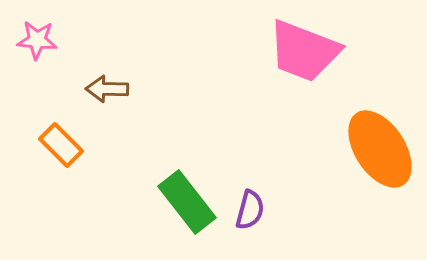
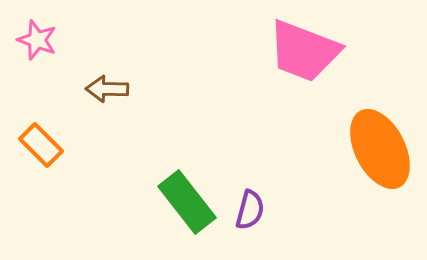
pink star: rotated 15 degrees clockwise
orange rectangle: moved 20 px left
orange ellipse: rotated 6 degrees clockwise
